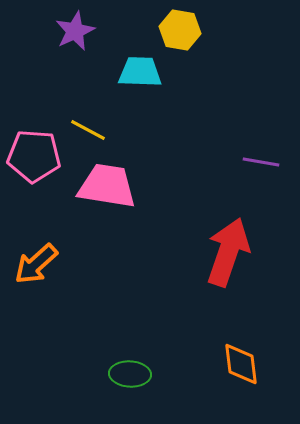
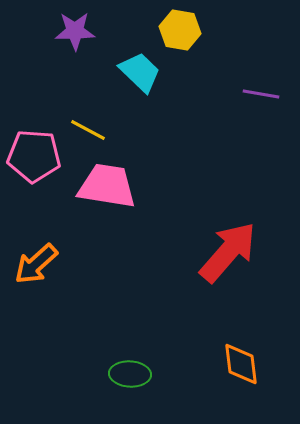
purple star: rotated 24 degrees clockwise
cyan trapezoid: rotated 42 degrees clockwise
purple line: moved 68 px up
red arrow: rotated 22 degrees clockwise
